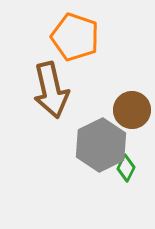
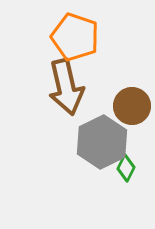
brown arrow: moved 15 px right, 3 px up
brown circle: moved 4 px up
gray hexagon: moved 1 px right, 3 px up
